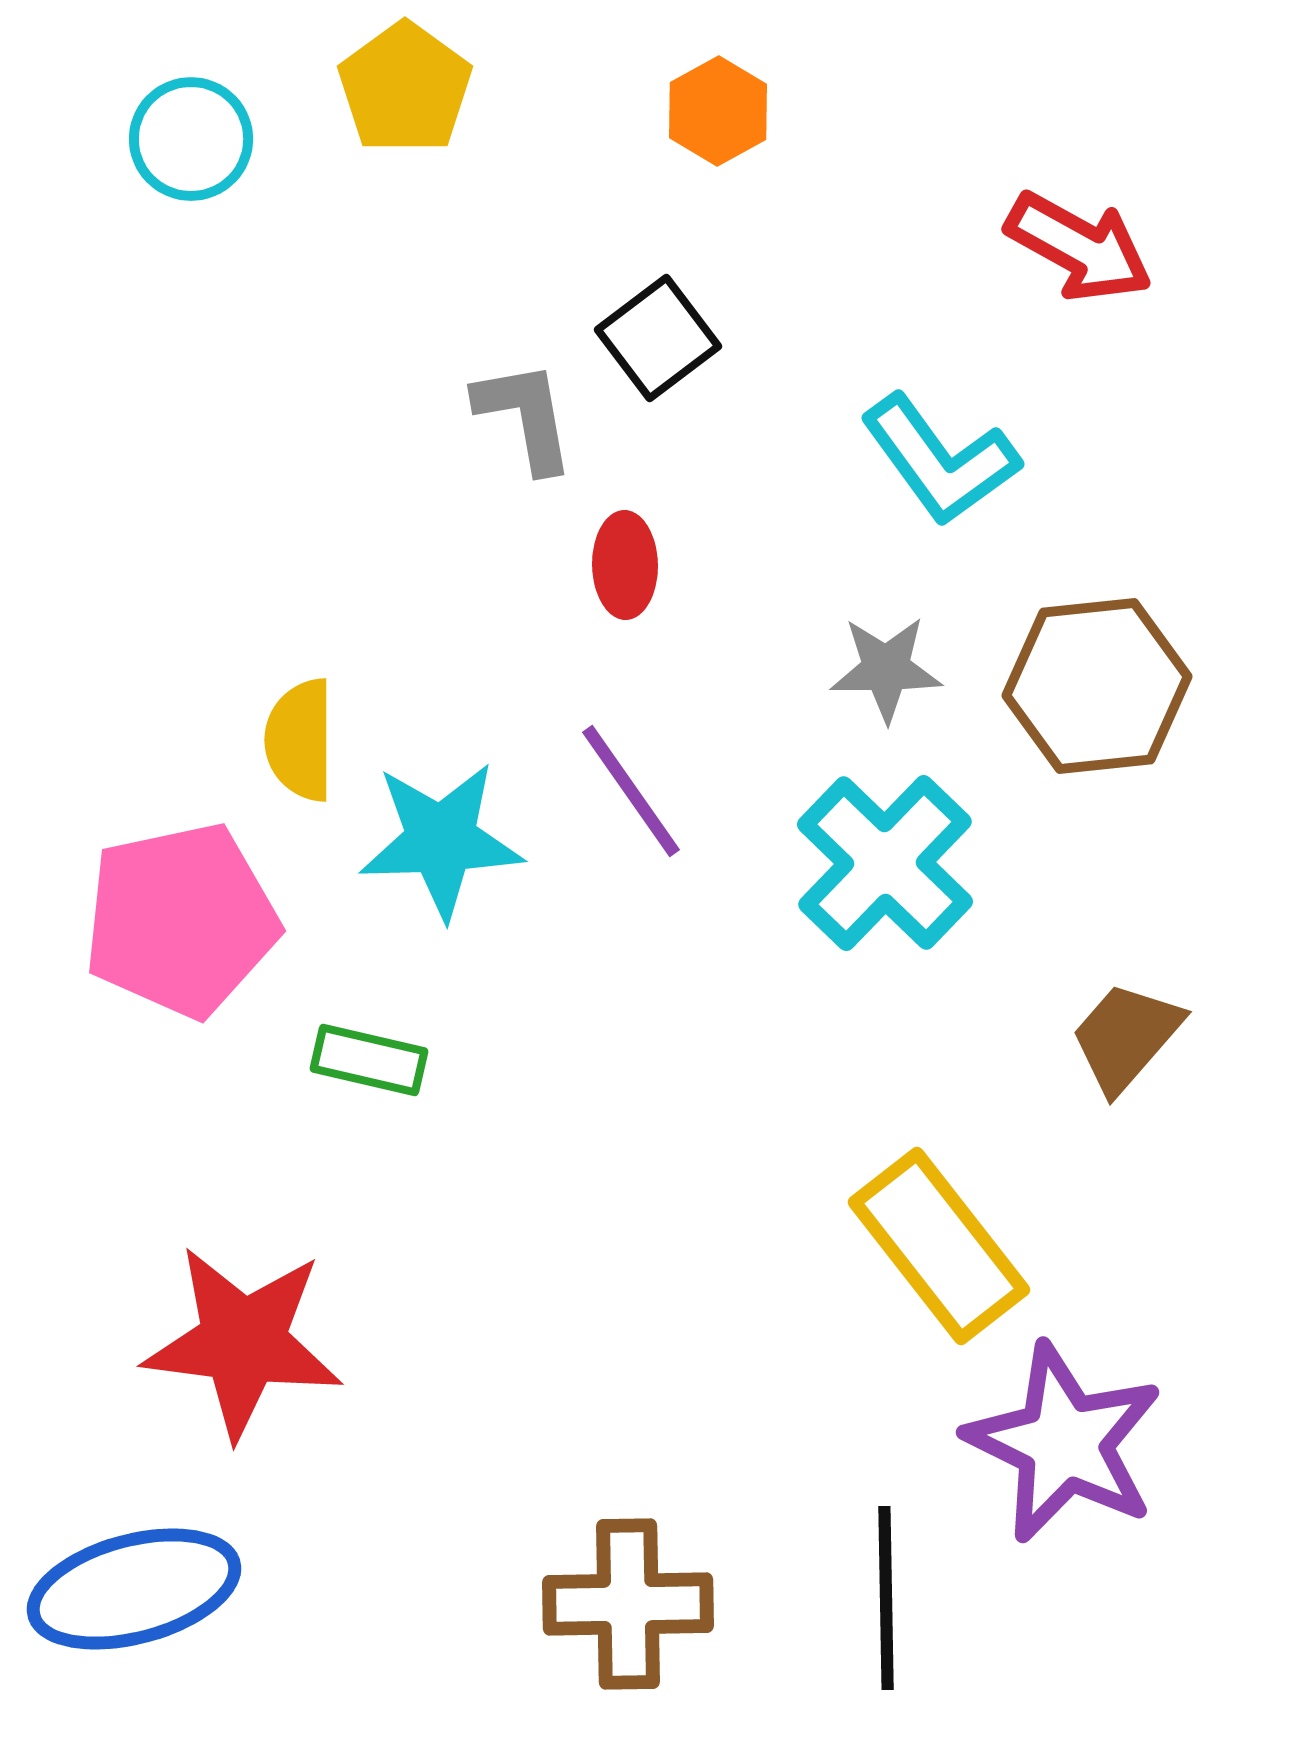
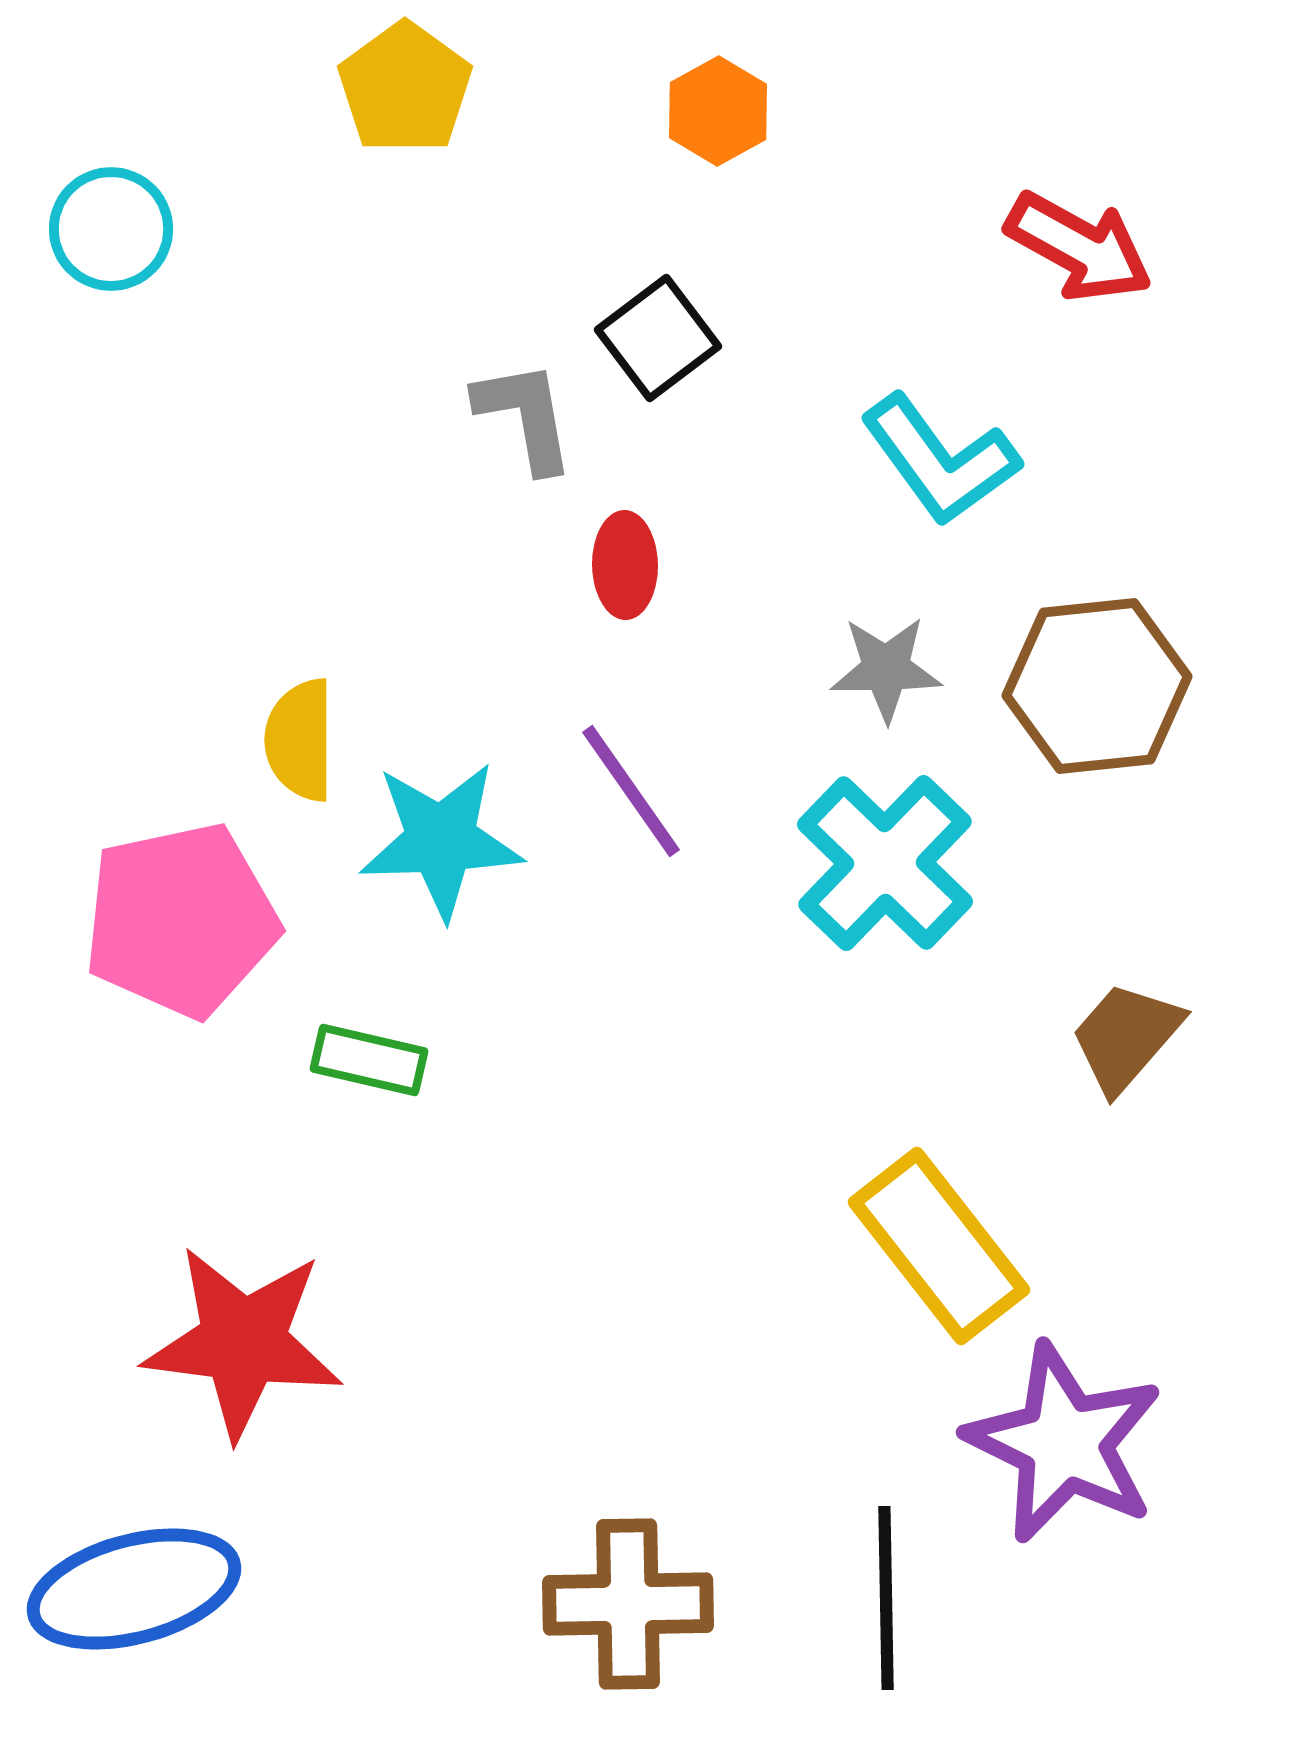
cyan circle: moved 80 px left, 90 px down
